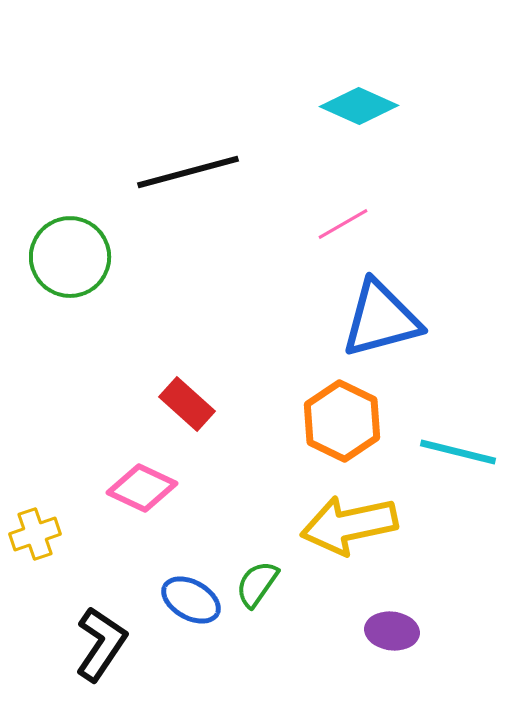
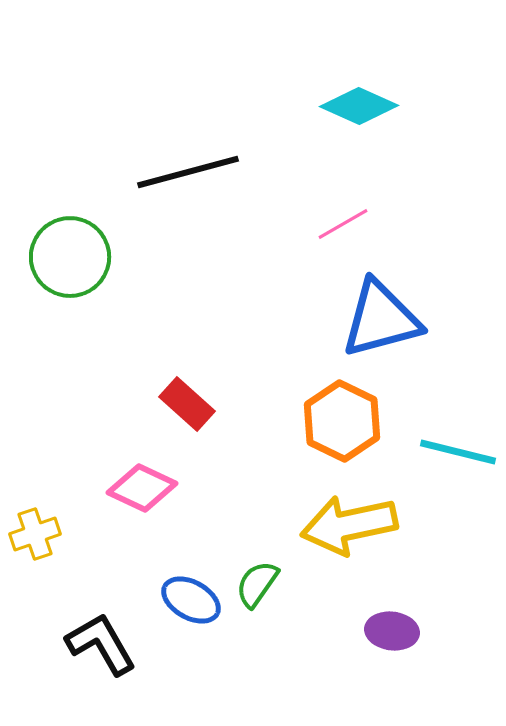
black L-shape: rotated 64 degrees counterclockwise
